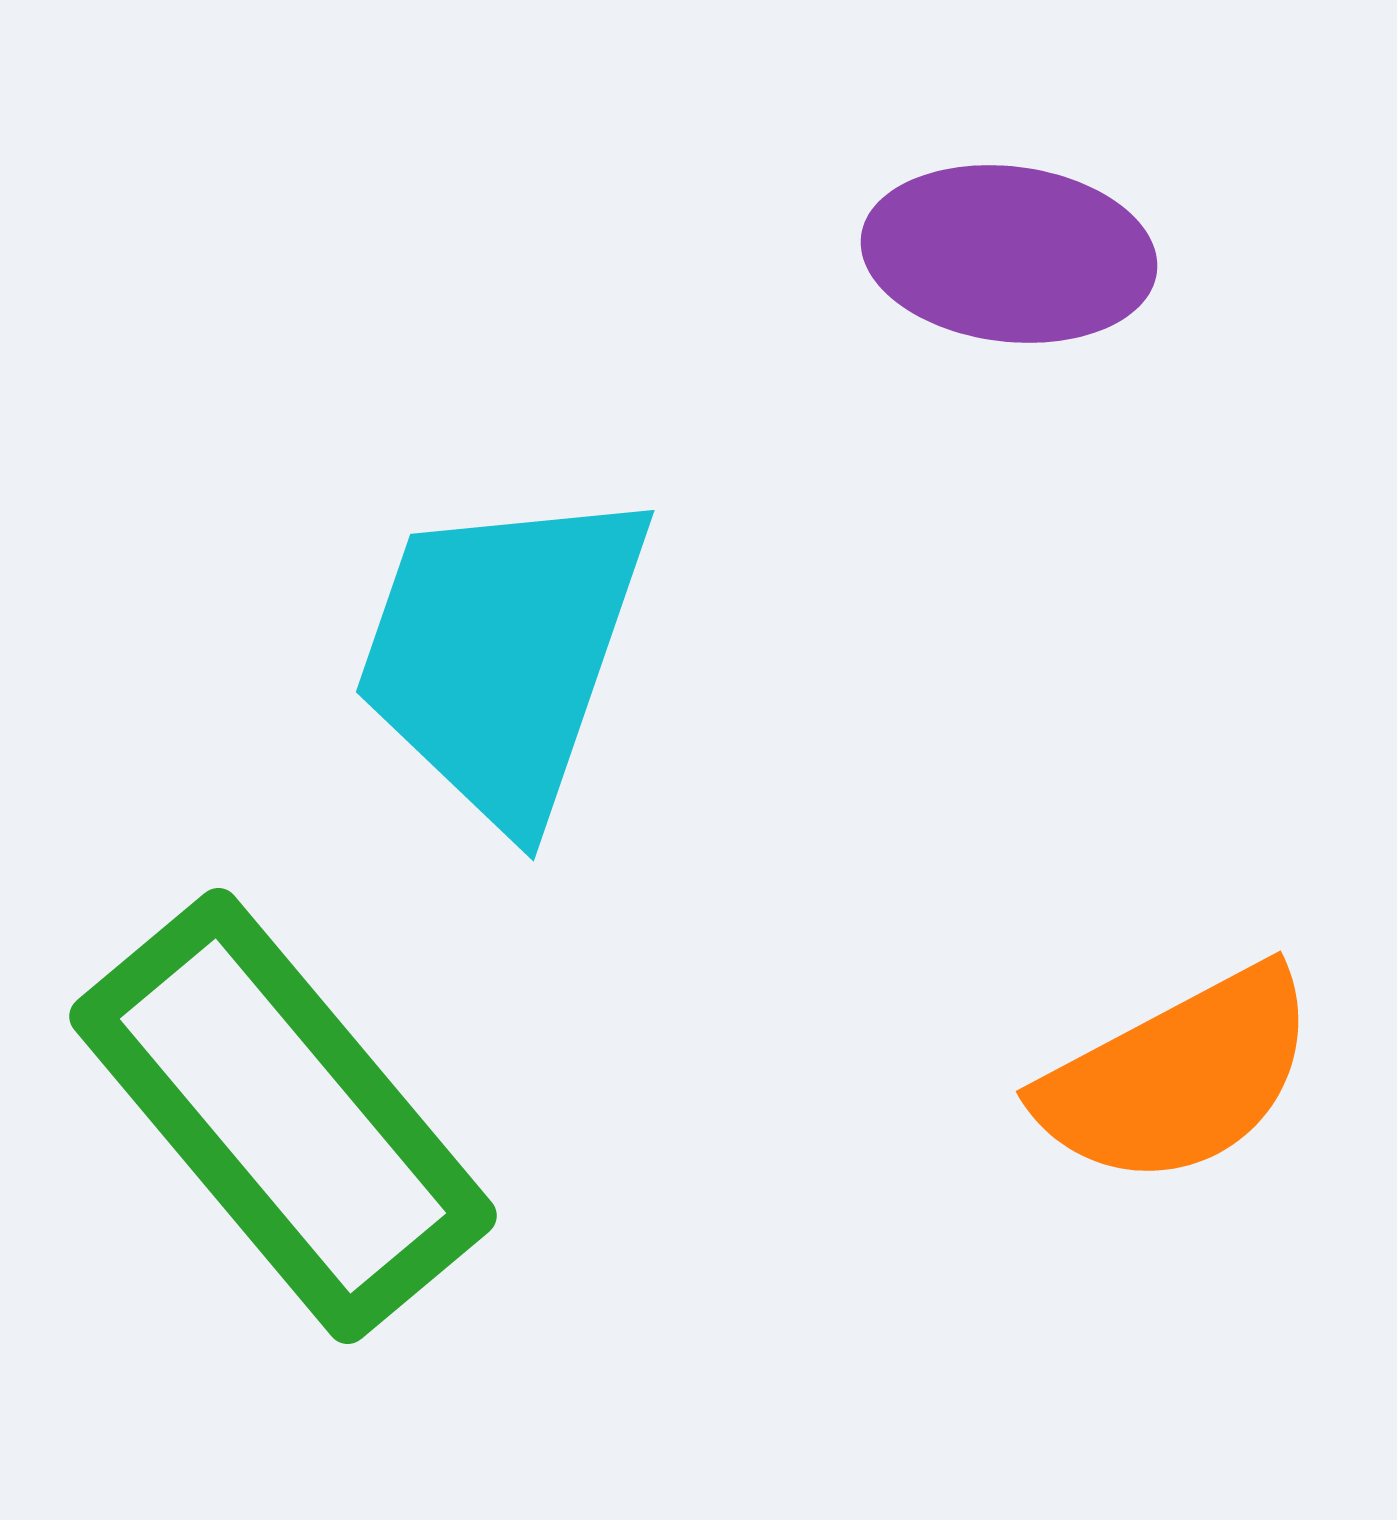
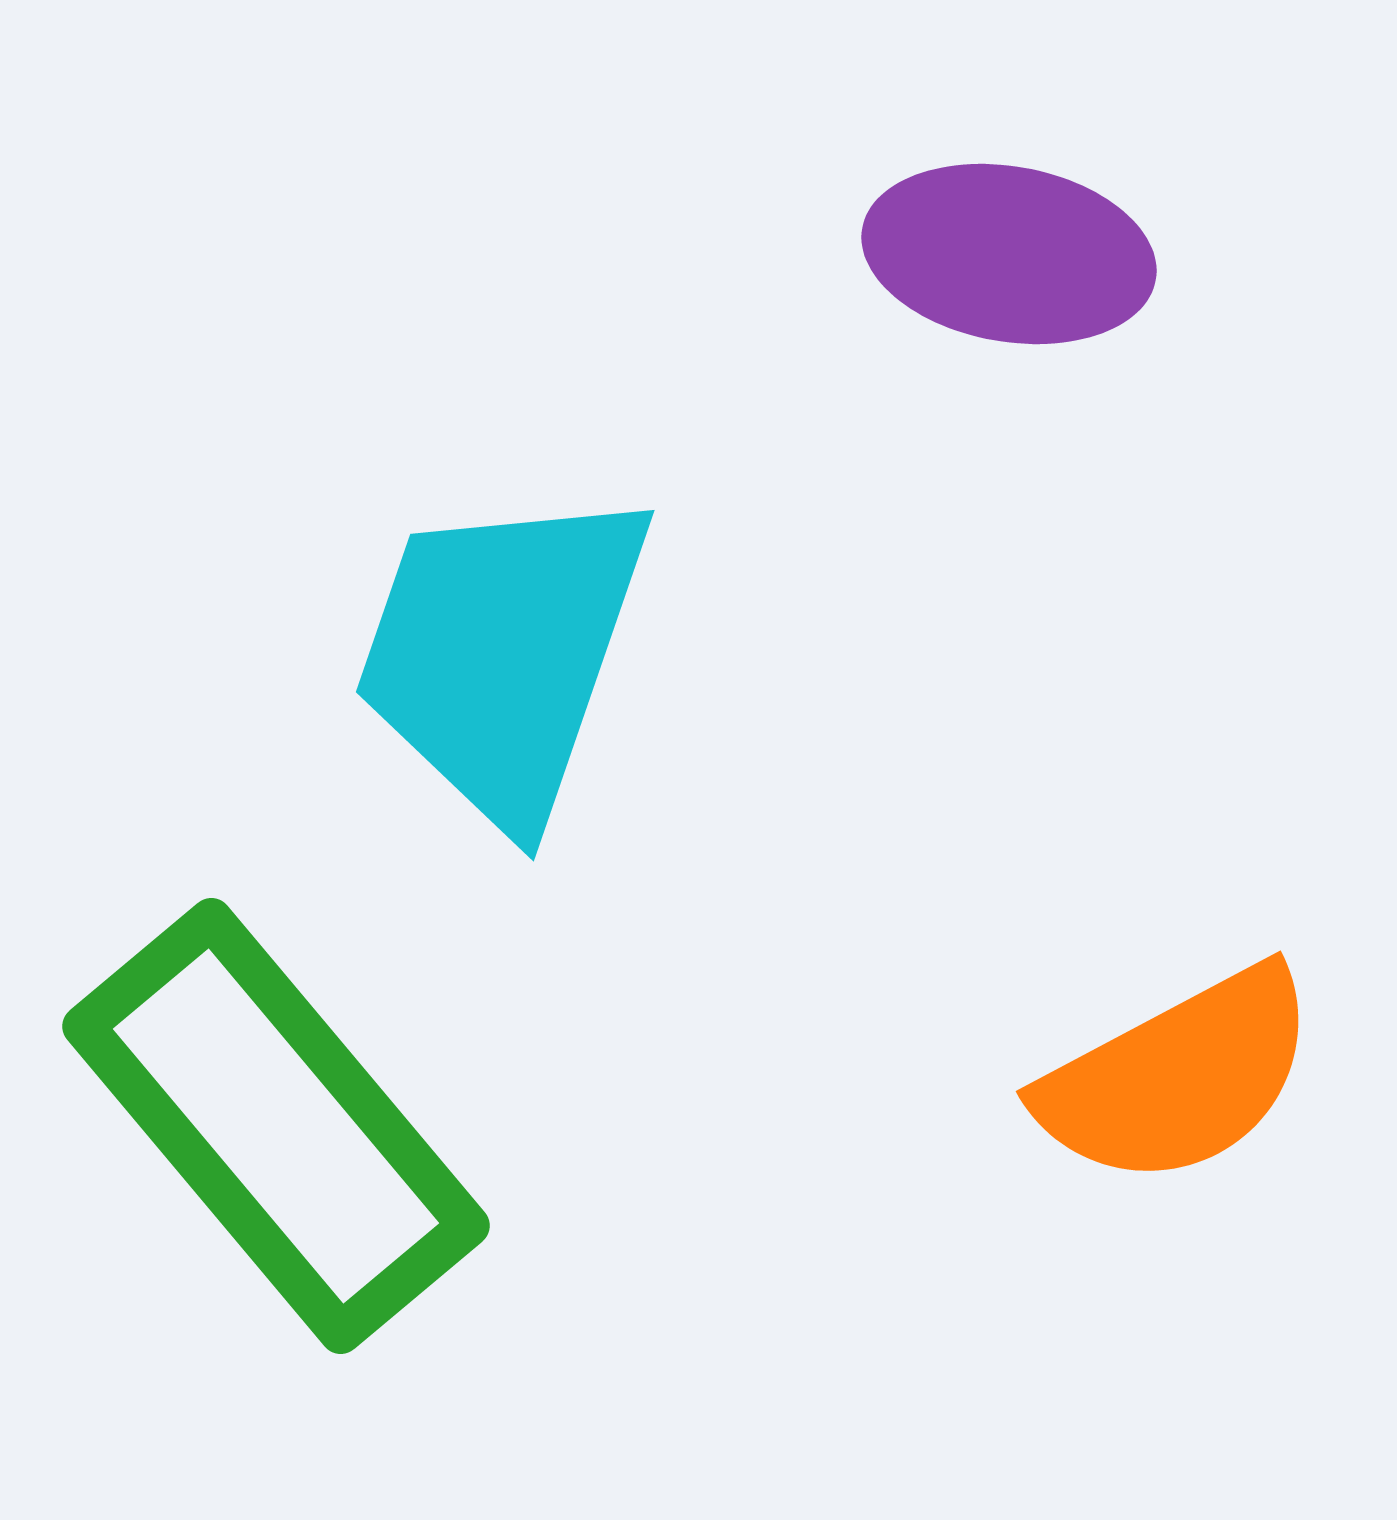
purple ellipse: rotated 3 degrees clockwise
green rectangle: moved 7 px left, 10 px down
